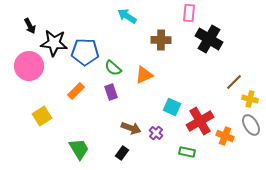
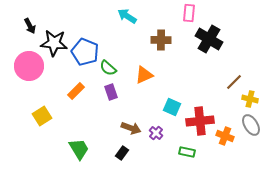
blue pentagon: rotated 20 degrees clockwise
green semicircle: moved 5 px left
red cross: rotated 24 degrees clockwise
